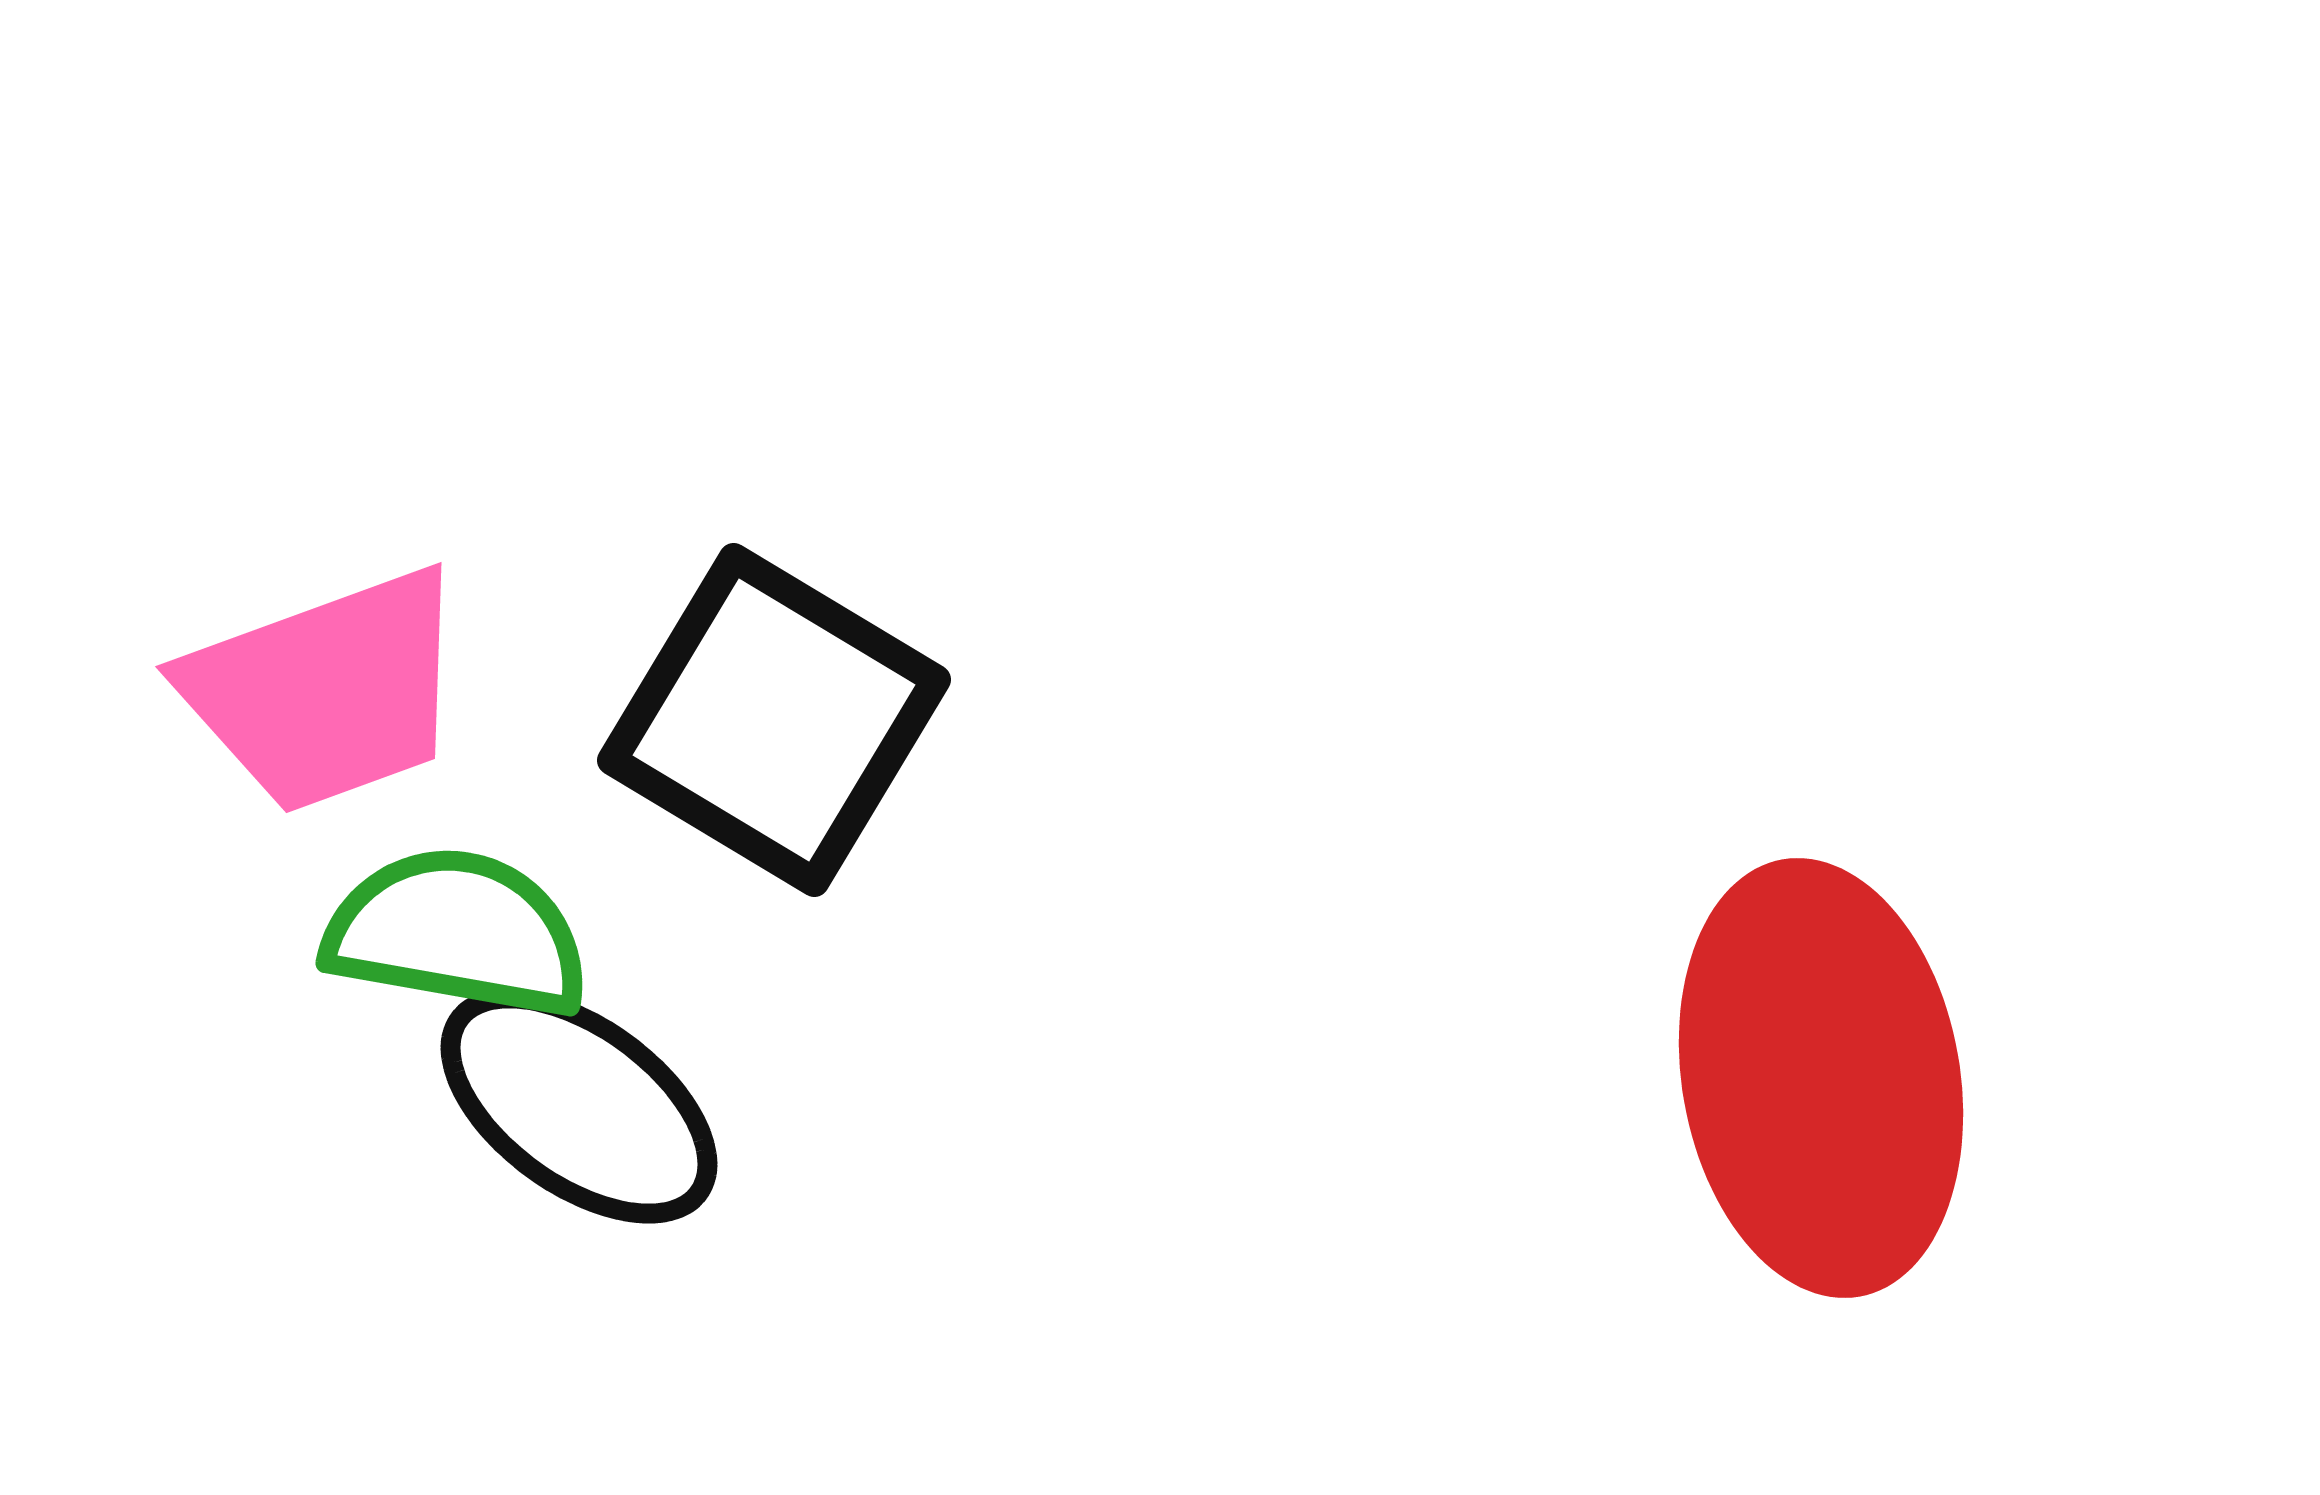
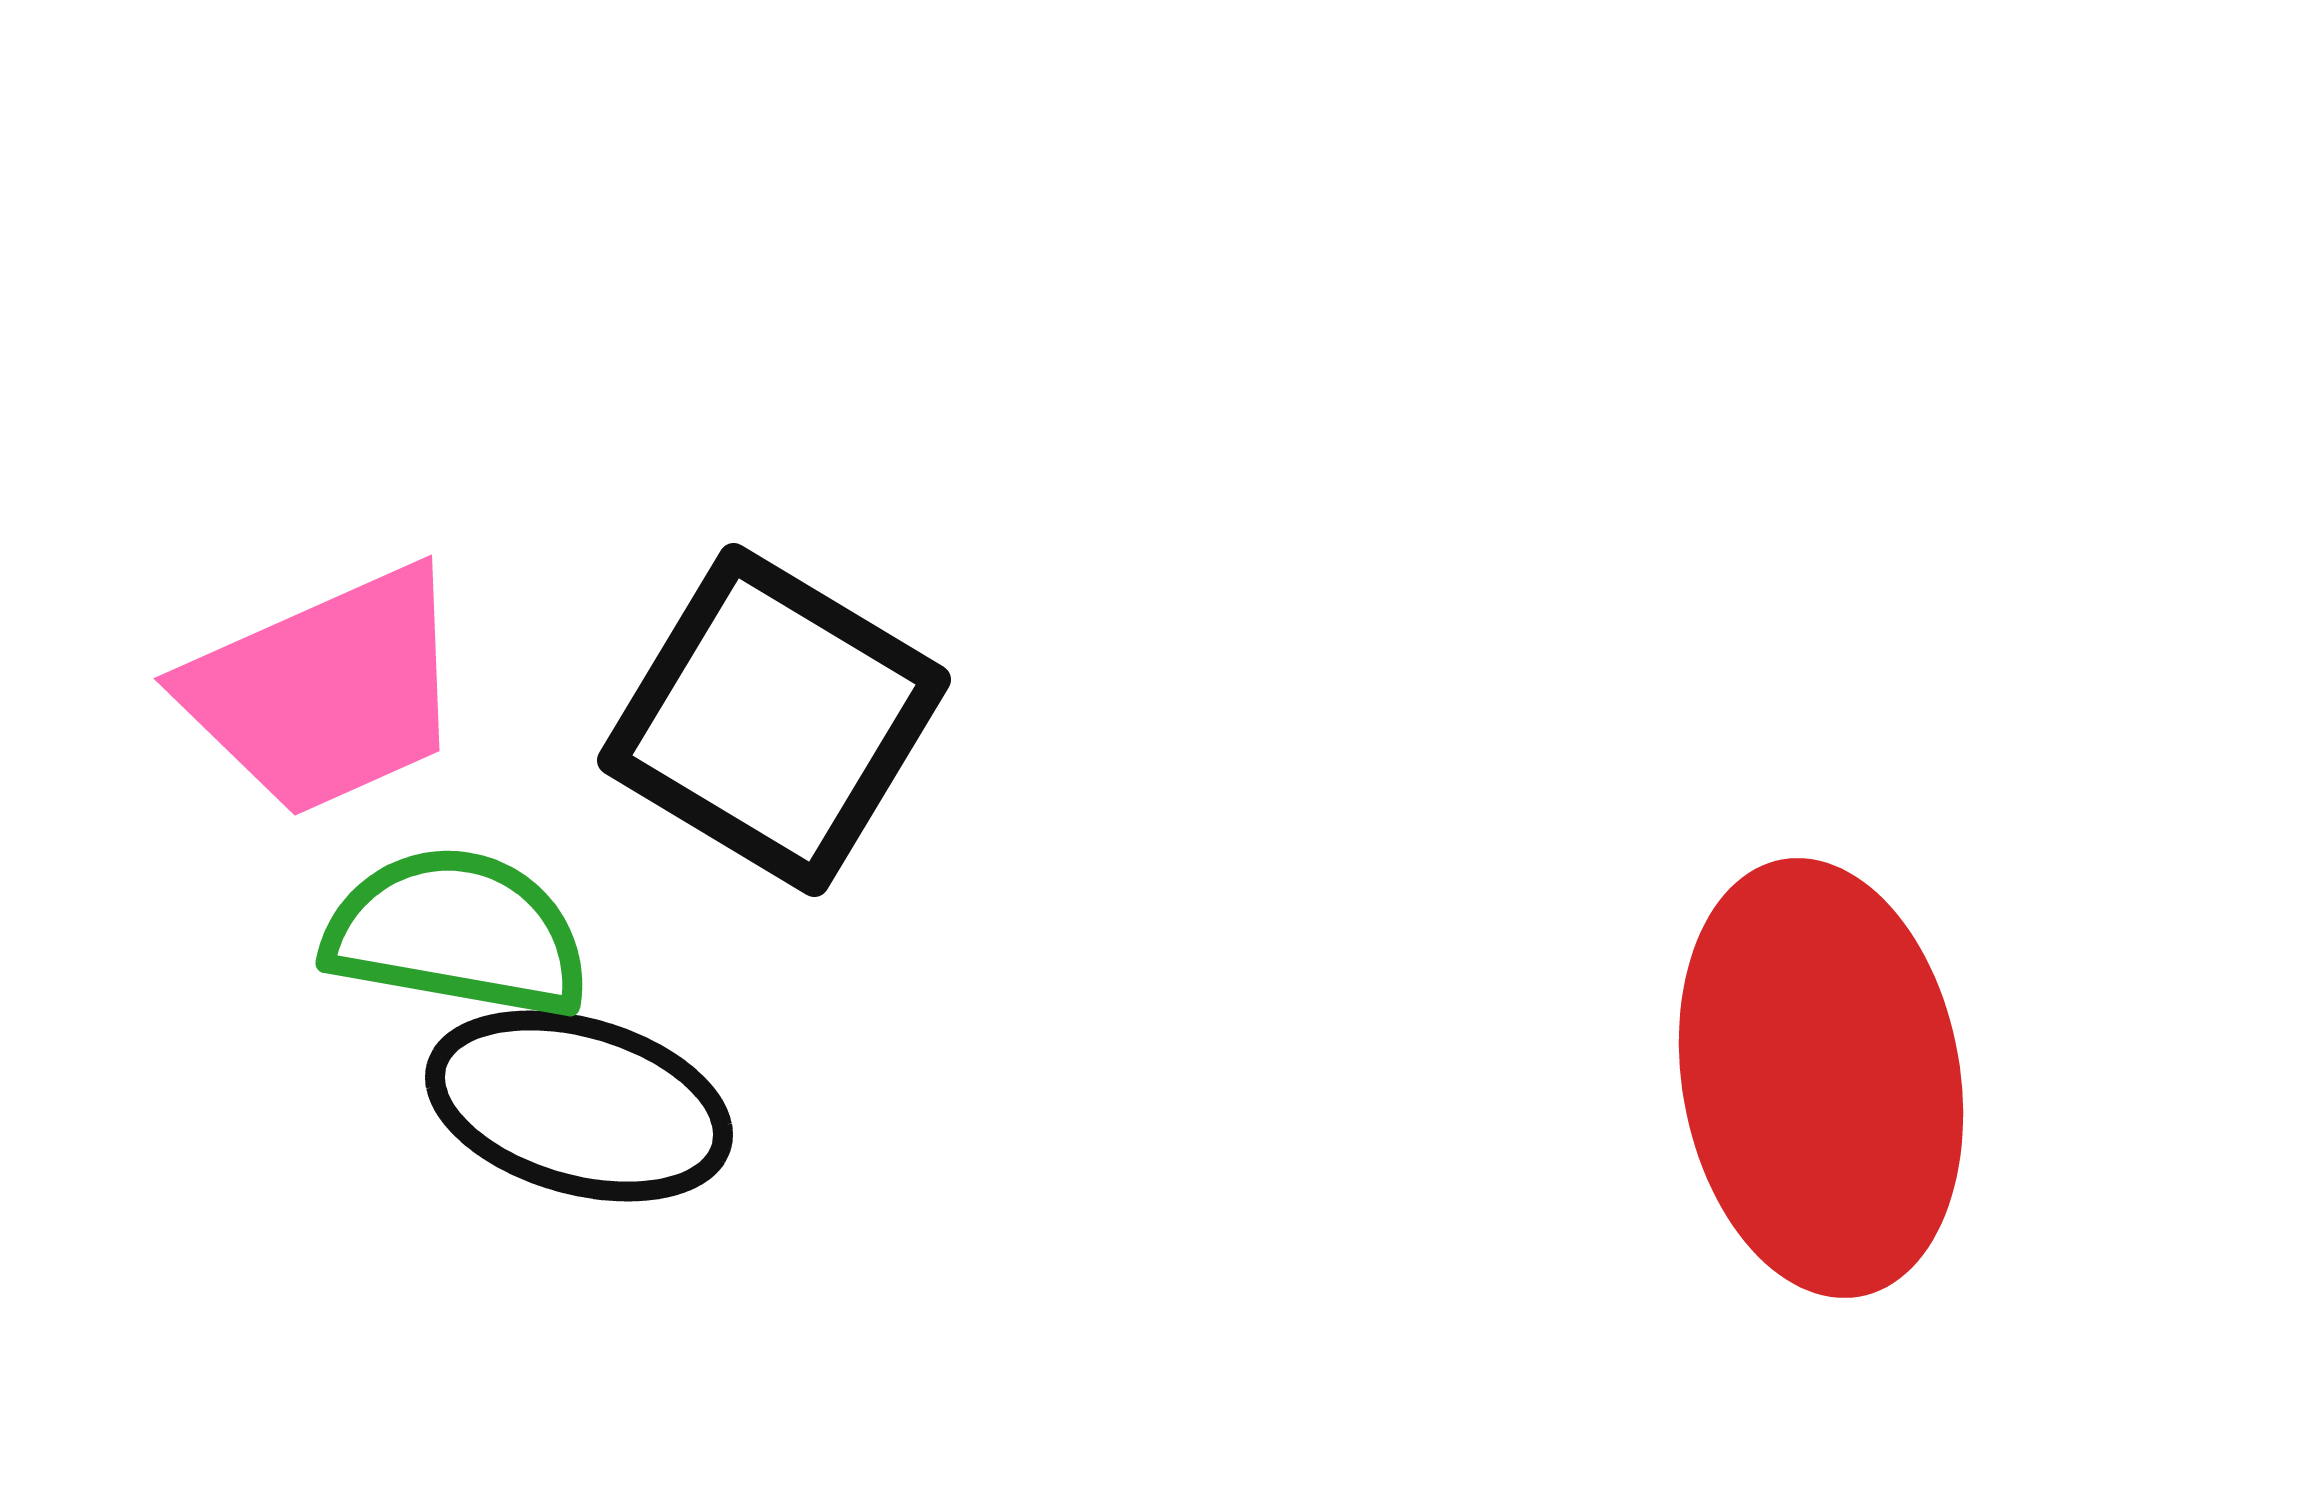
pink trapezoid: rotated 4 degrees counterclockwise
black ellipse: rotated 20 degrees counterclockwise
